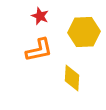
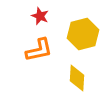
yellow hexagon: moved 1 px left, 2 px down; rotated 12 degrees counterclockwise
yellow diamond: moved 5 px right
